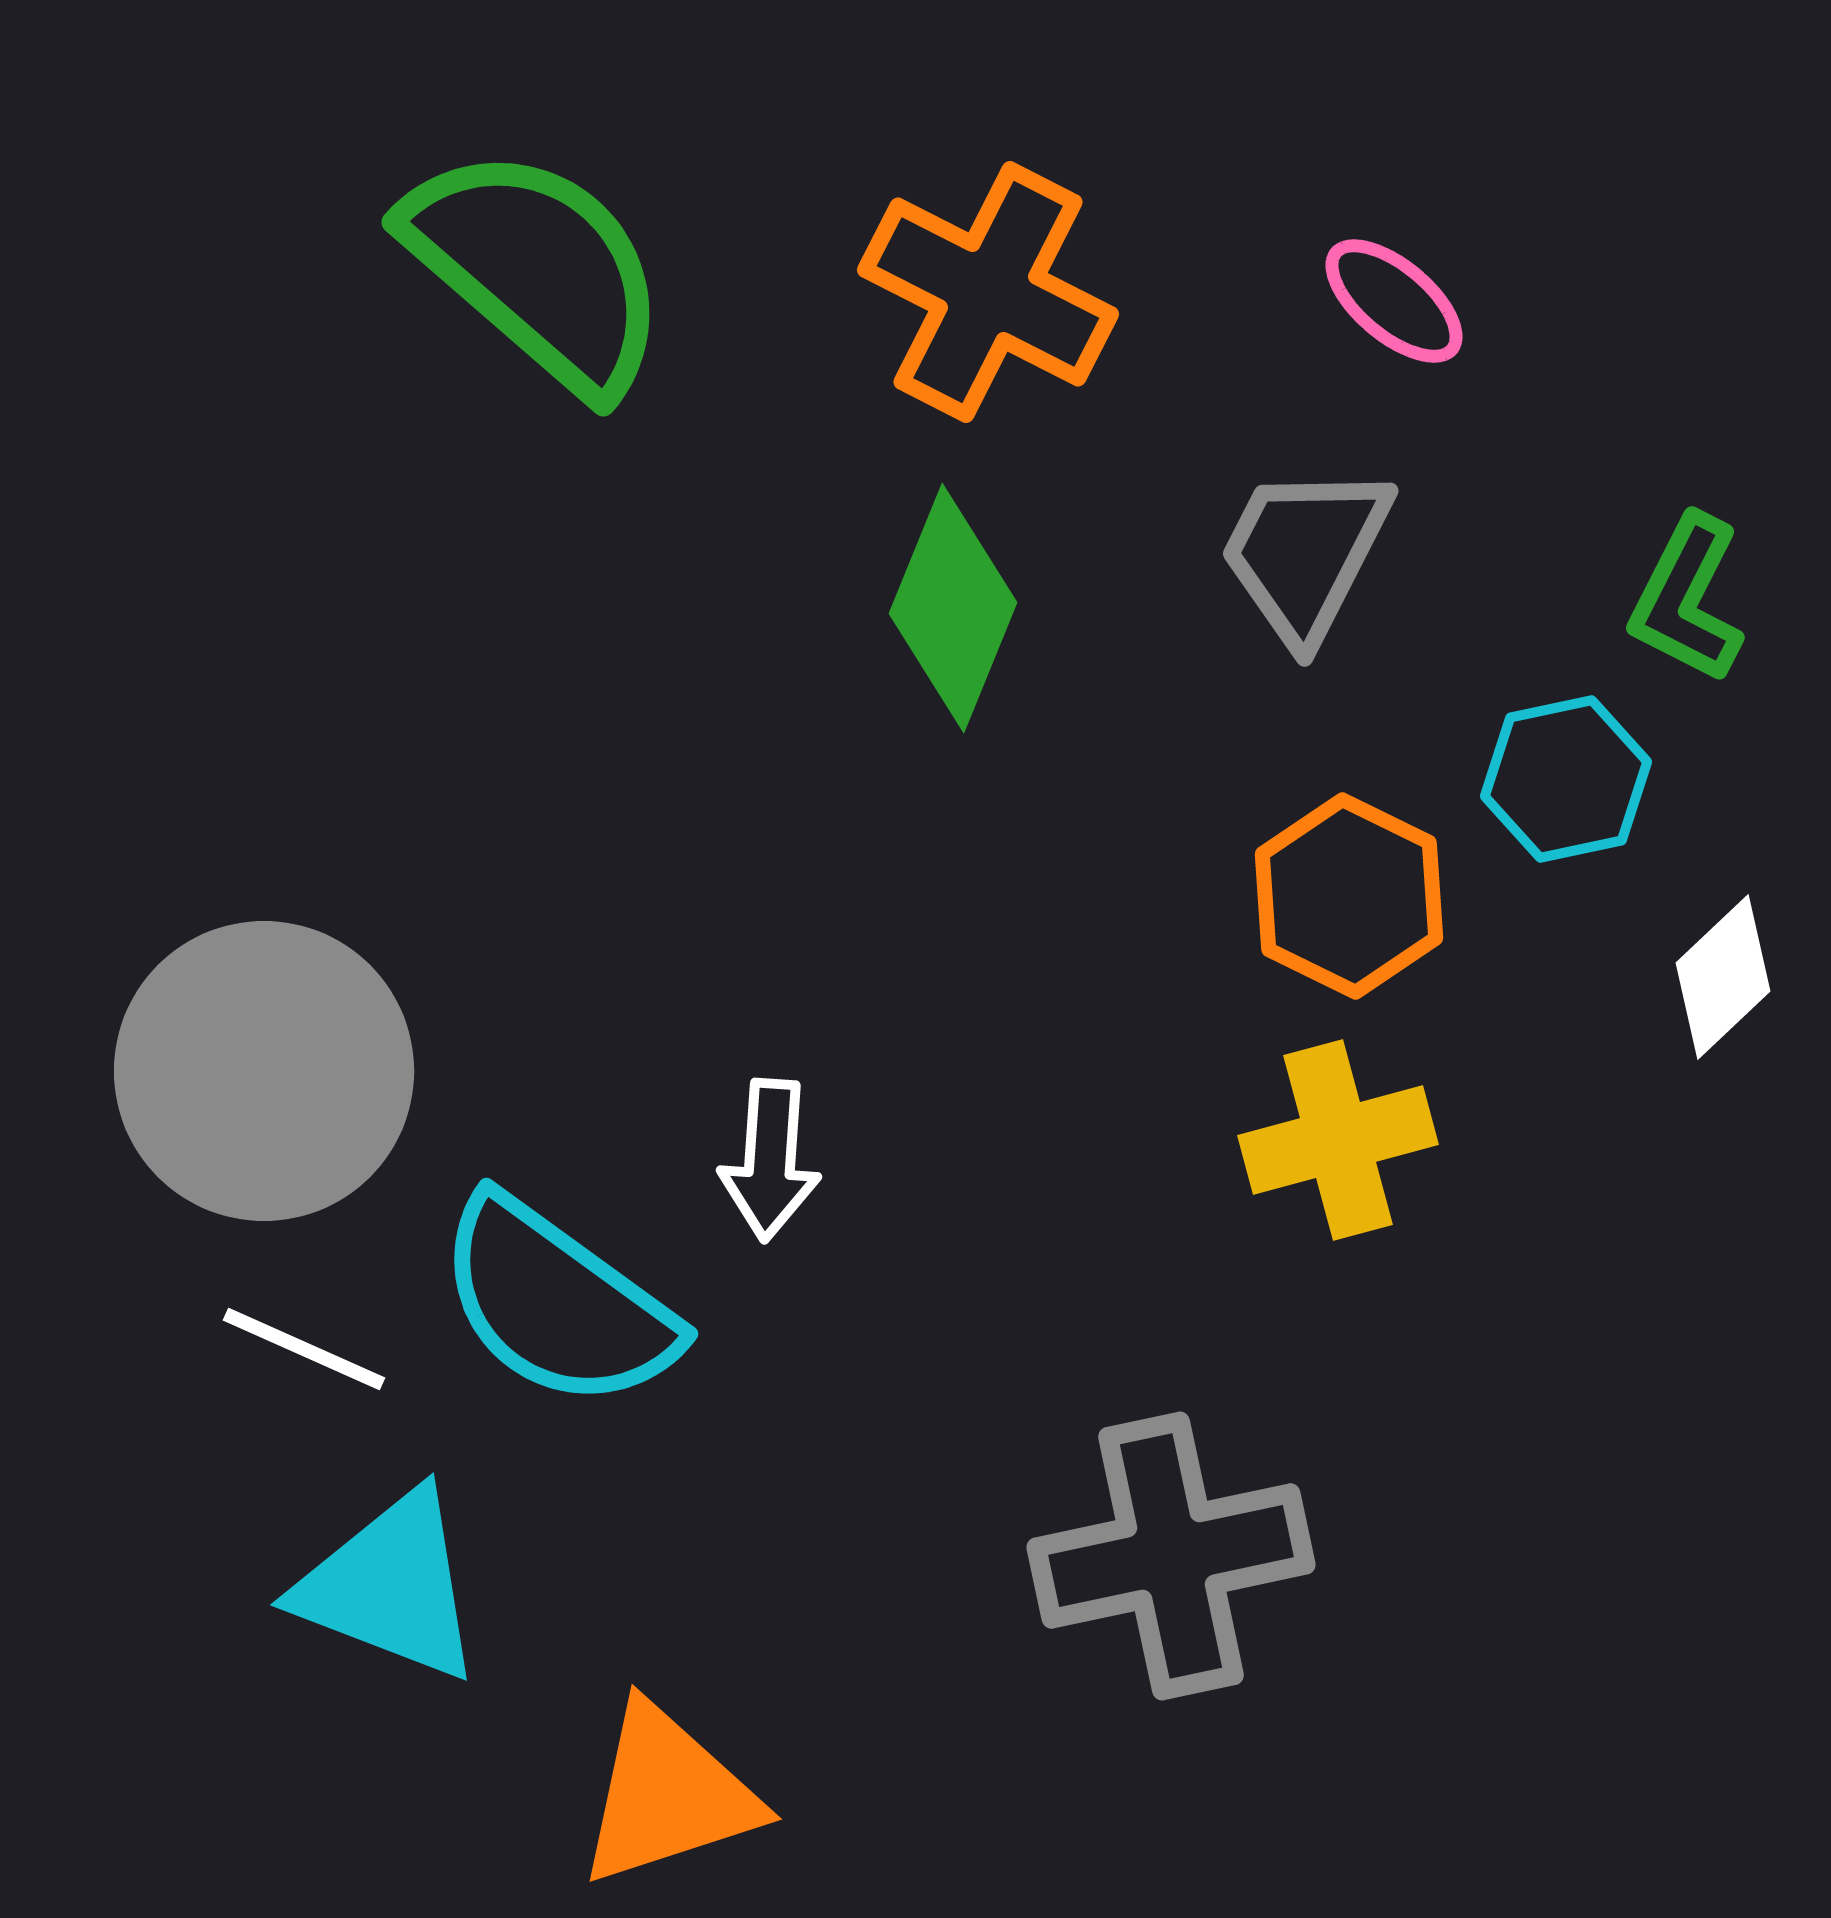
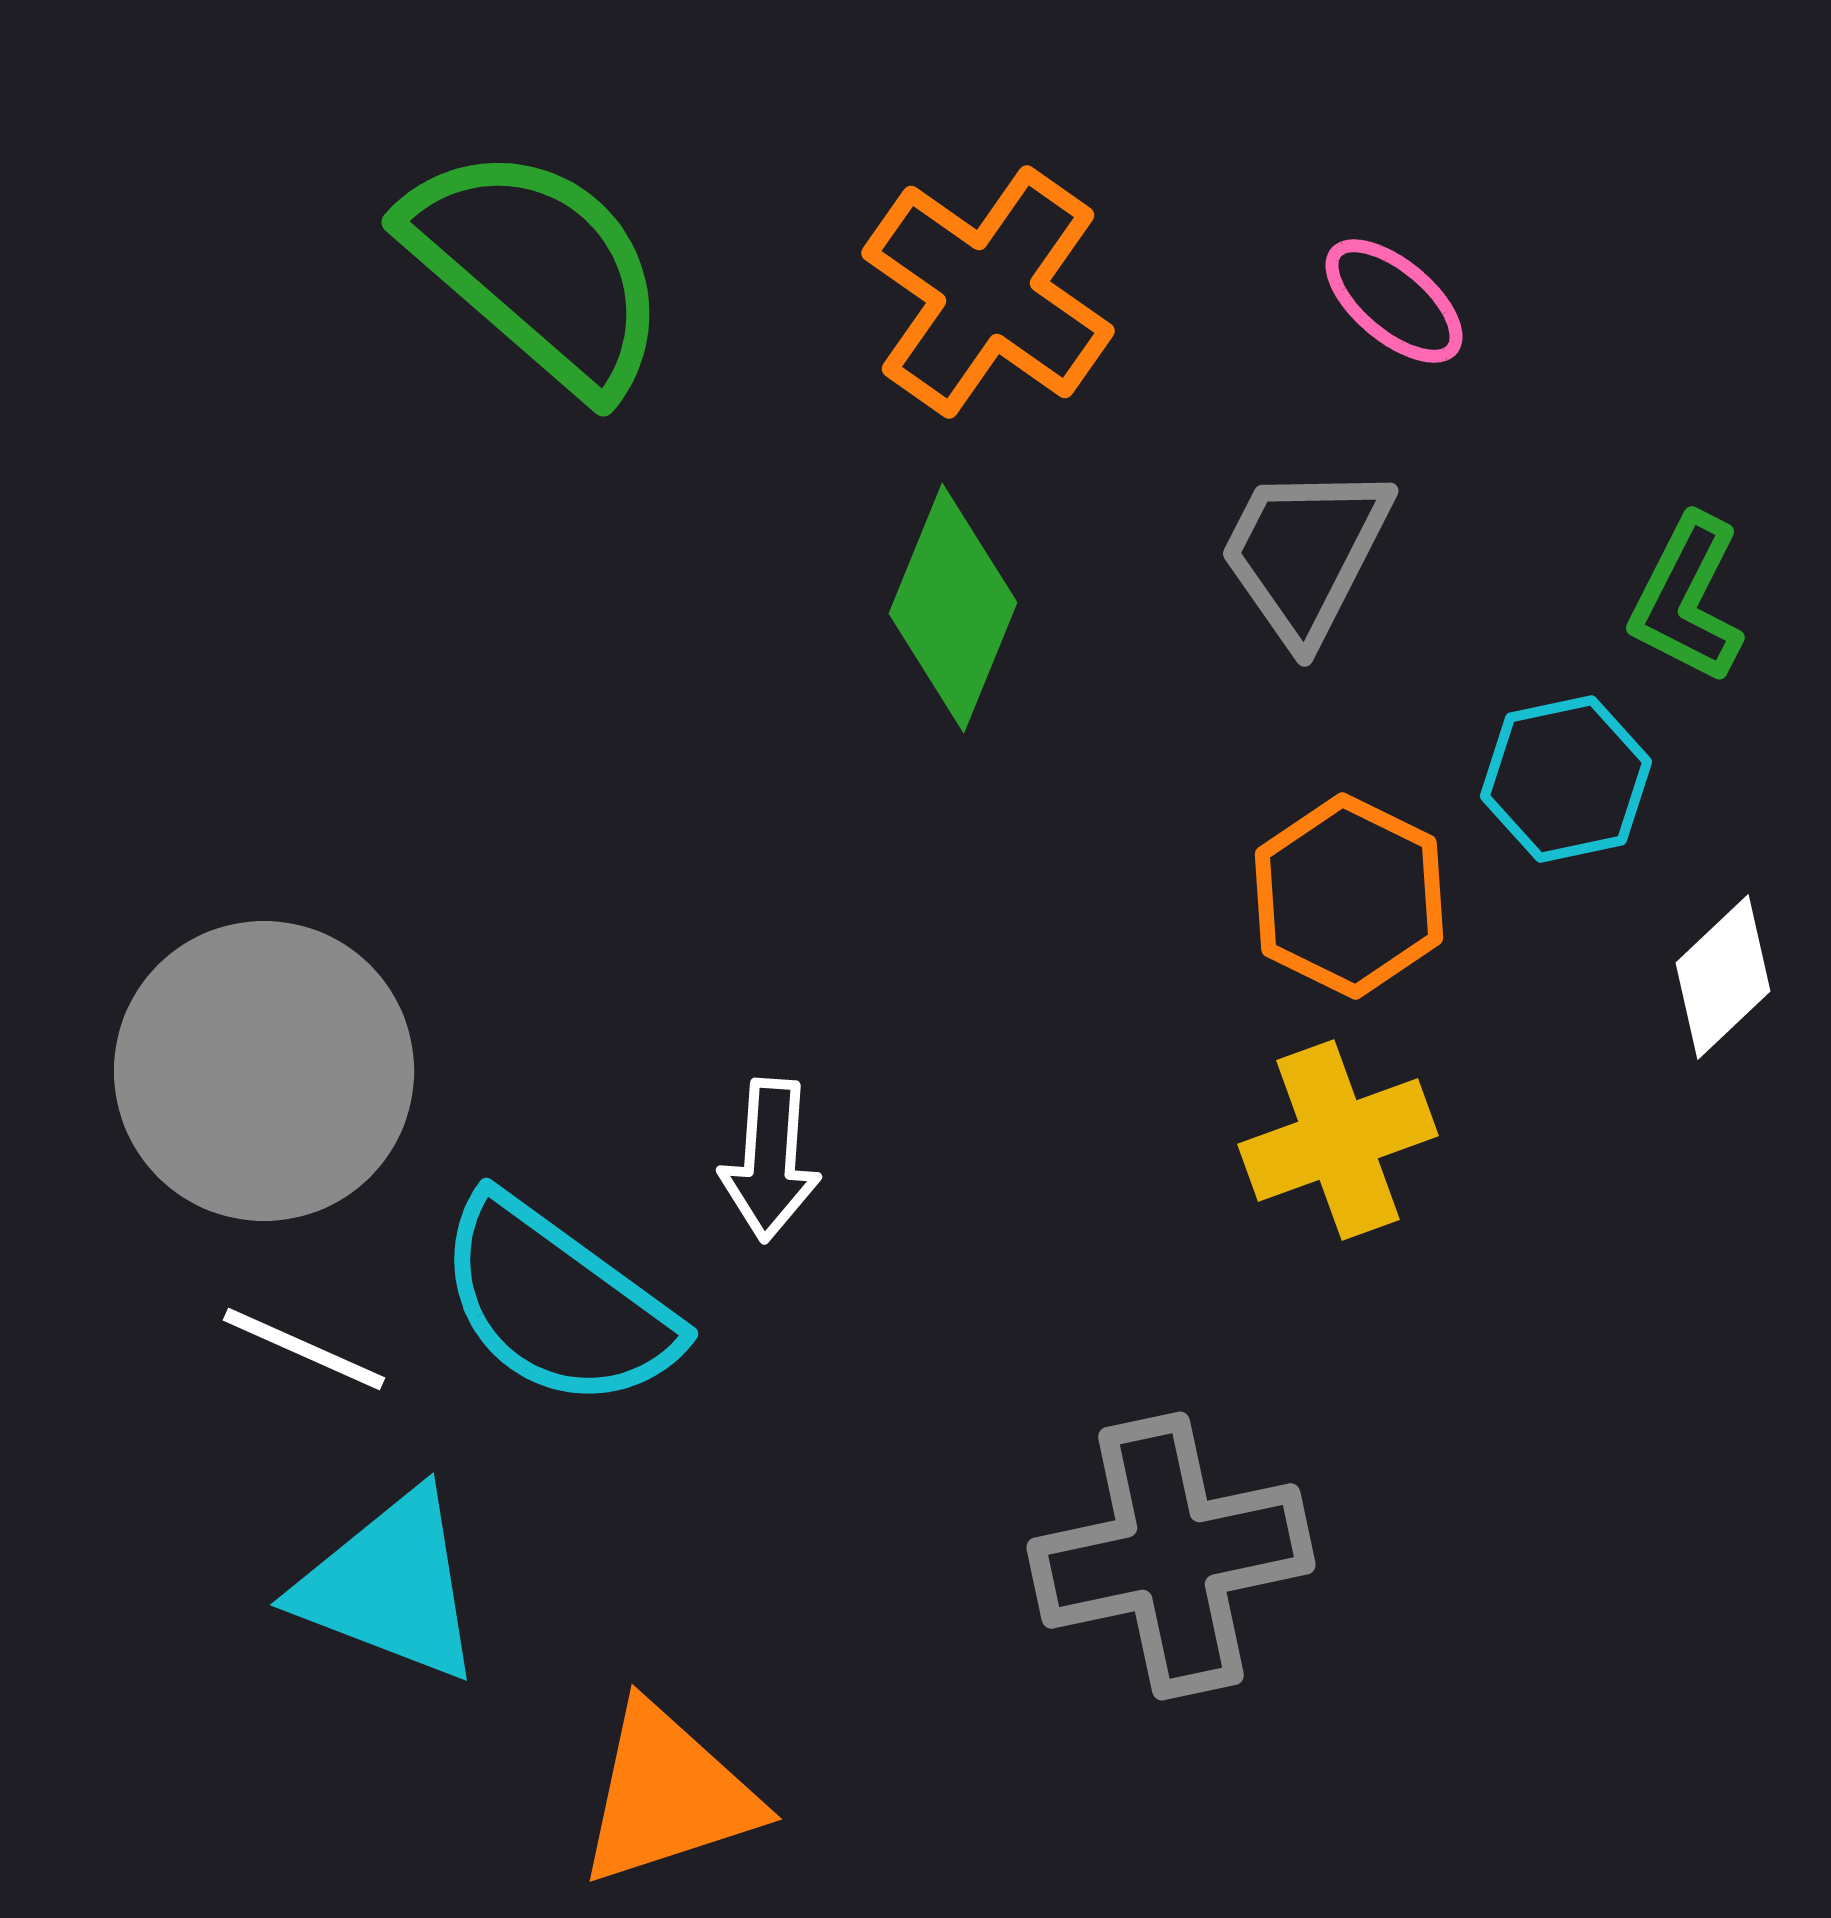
orange cross: rotated 8 degrees clockwise
yellow cross: rotated 5 degrees counterclockwise
